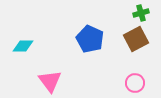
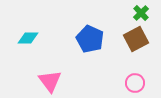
green cross: rotated 28 degrees counterclockwise
cyan diamond: moved 5 px right, 8 px up
